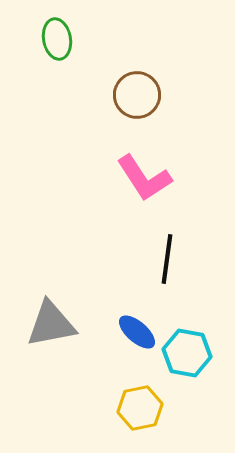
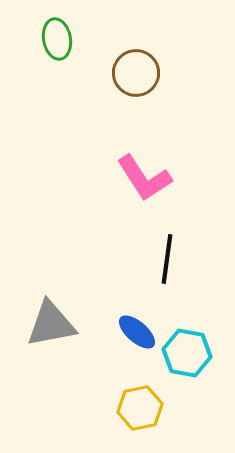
brown circle: moved 1 px left, 22 px up
